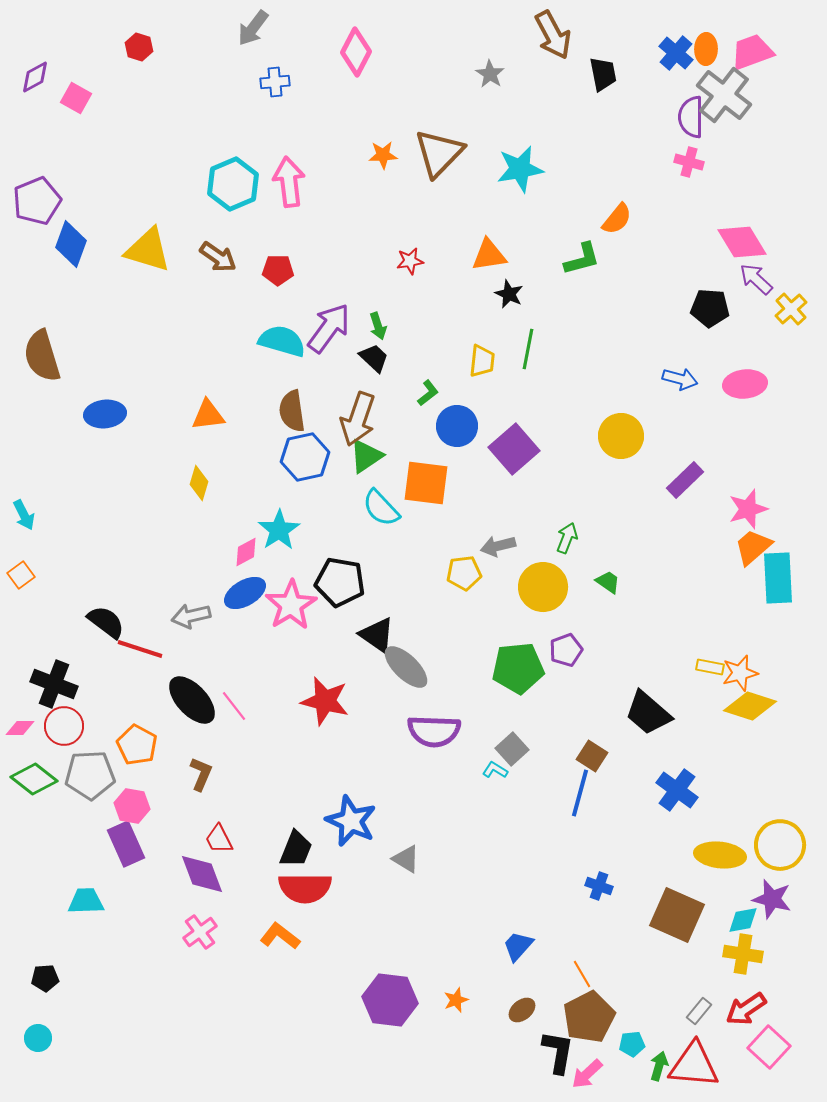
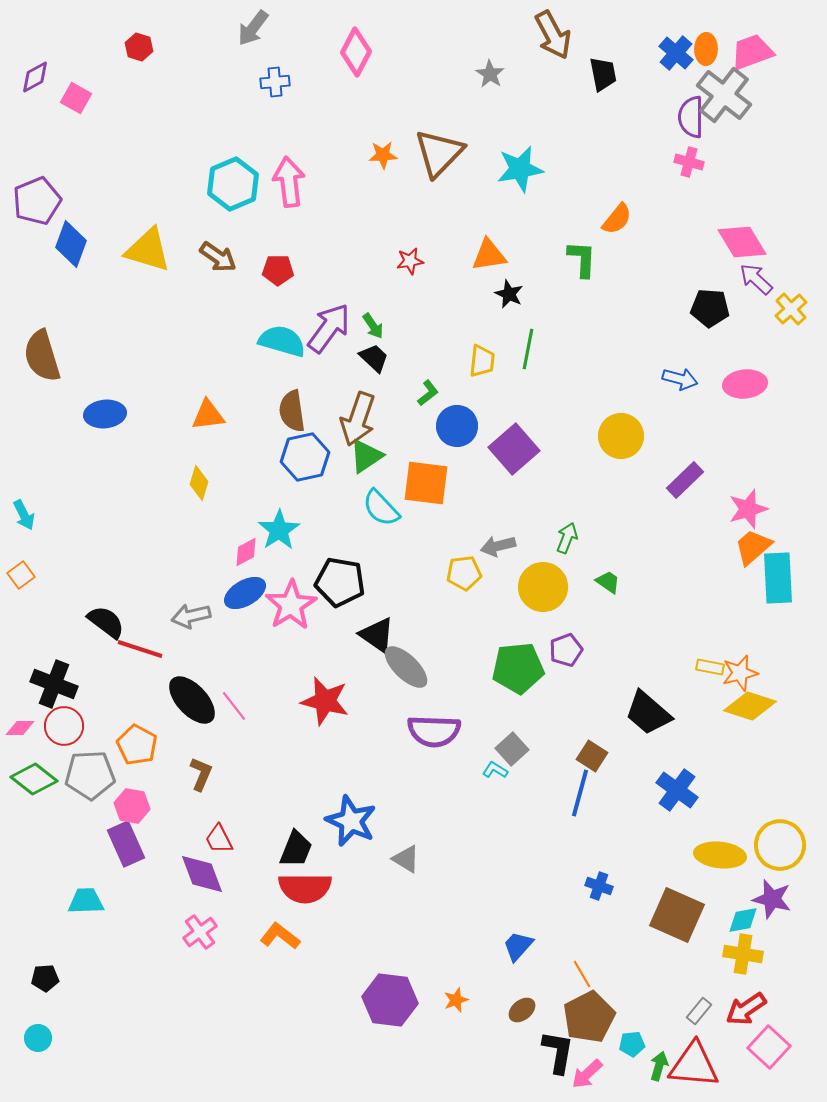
green L-shape at (582, 259): rotated 72 degrees counterclockwise
green arrow at (378, 326): moved 5 px left; rotated 16 degrees counterclockwise
